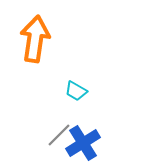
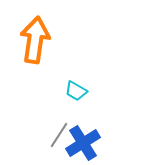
orange arrow: moved 1 px down
gray line: rotated 12 degrees counterclockwise
